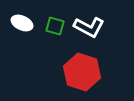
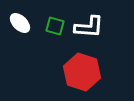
white ellipse: moved 2 px left; rotated 20 degrees clockwise
white L-shape: rotated 24 degrees counterclockwise
